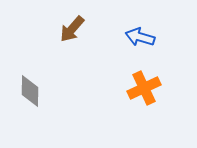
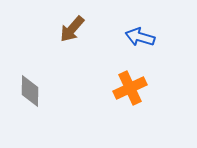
orange cross: moved 14 px left
